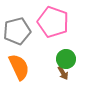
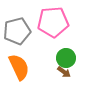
pink pentagon: rotated 24 degrees counterclockwise
green circle: moved 1 px up
brown arrow: moved 1 px right, 1 px up; rotated 24 degrees counterclockwise
